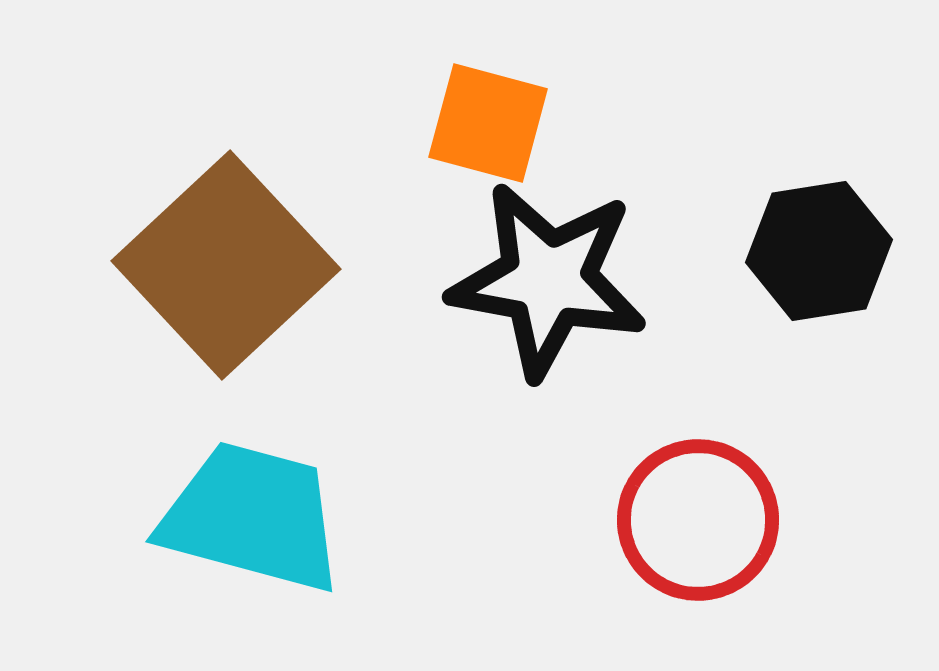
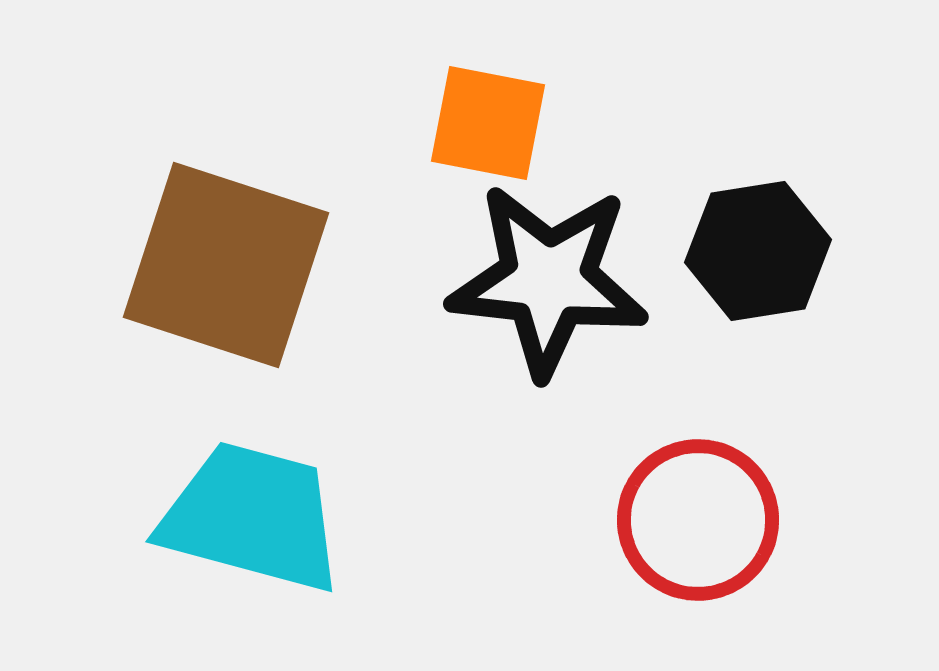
orange square: rotated 4 degrees counterclockwise
black hexagon: moved 61 px left
brown square: rotated 29 degrees counterclockwise
black star: rotated 4 degrees counterclockwise
